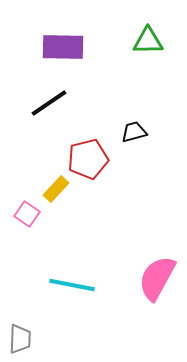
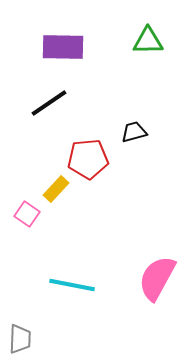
red pentagon: rotated 9 degrees clockwise
